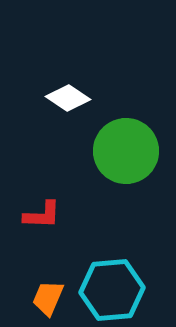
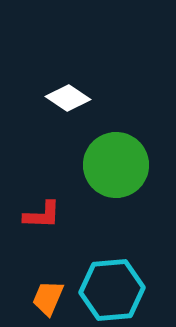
green circle: moved 10 px left, 14 px down
